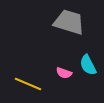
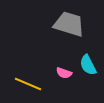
gray trapezoid: moved 2 px down
